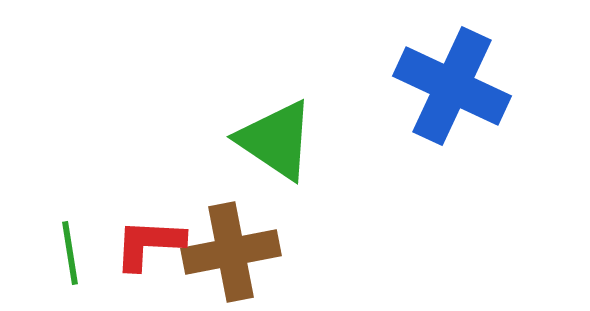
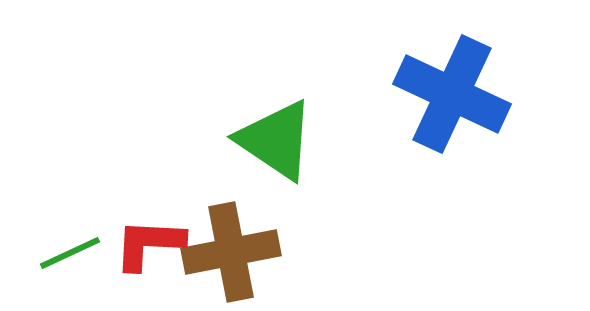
blue cross: moved 8 px down
green line: rotated 74 degrees clockwise
